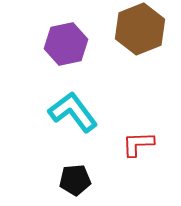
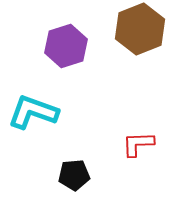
purple hexagon: moved 2 px down; rotated 6 degrees counterclockwise
cyan L-shape: moved 40 px left; rotated 33 degrees counterclockwise
black pentagon: moved 1 px left, 5 px up
